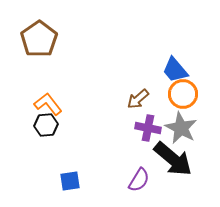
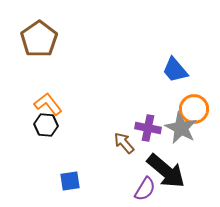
orange circle: moved 11 px right, 15 px down
brown arrow: moved 14 px left, 44 px down; rotated 90 degrees clockwise
black hexagon: rotated 10 degrees clockwise
black arrow: moved 7 px left, 12 px down
purple semicircle: moved 6 px right, 9 px down
